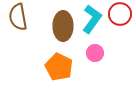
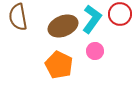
brown ellipse: rotated 68 degrees clockwise
pink circle: moved 2 px up
orange pentagon: moved 2 px up
